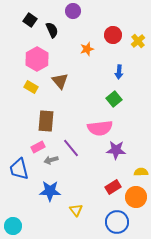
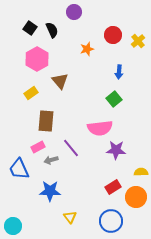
purple circle: moved 1 px right, 1 px down
black square: moved 8 px down
yellow rectangle: moved 6 px down; rotated 64 degrees counterclockwise
blue trapezoid: rotated 10 degrees counterclockwise
yellow triangle: moved 6 px left, 7 px down
blue circle: moved 6 px left, 1 px up
